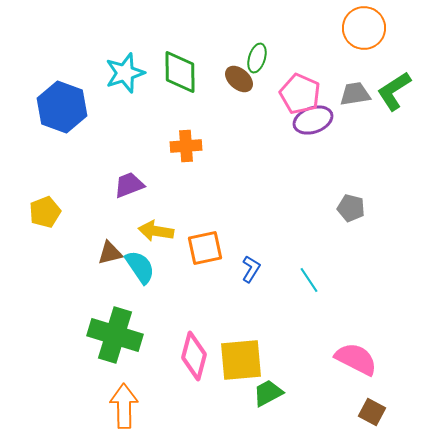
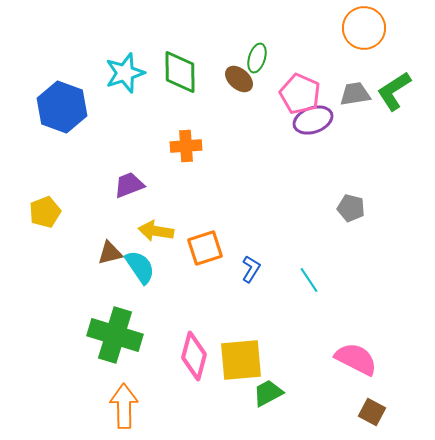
orange square: rotated 6 degrees counterclockwise
